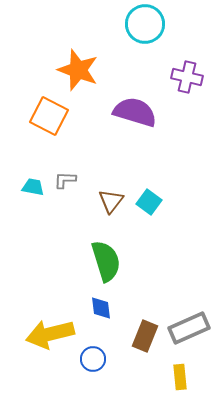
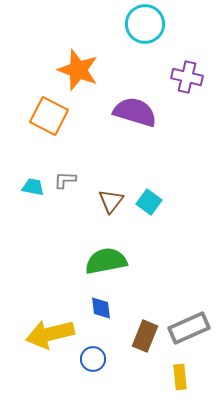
green semicircle: rotated 84 degrees counterclockwise
